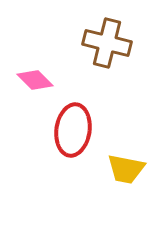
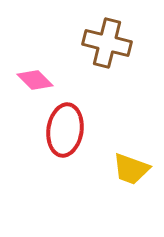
red ellipse: moved 8 px left
yellow trapezoid: moved 5 px right; rotated 9 degrees clockwise
